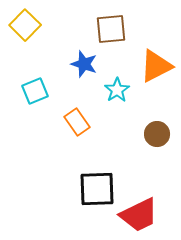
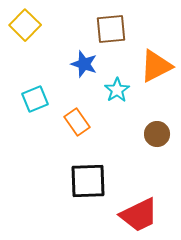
cyan square: moved 8 px down
black square: moved 9 px left, 8 px up
